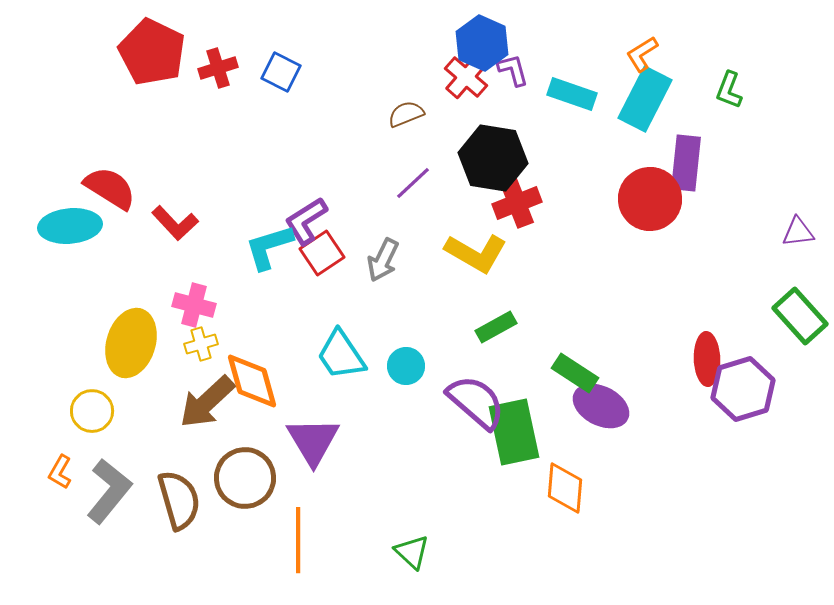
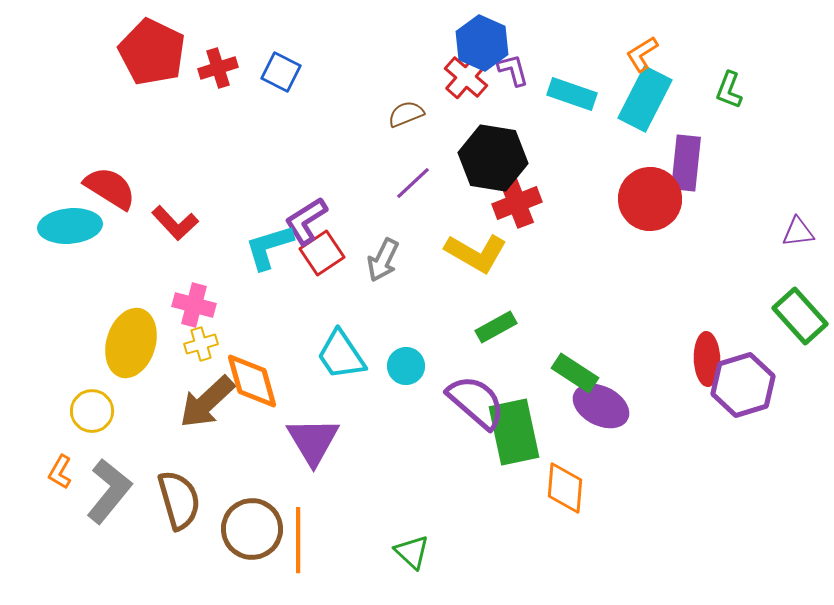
purple hexagon at (743, 389): moved 4 px up
brown circle at (245, 478): moved 7 px right, 51 px down
